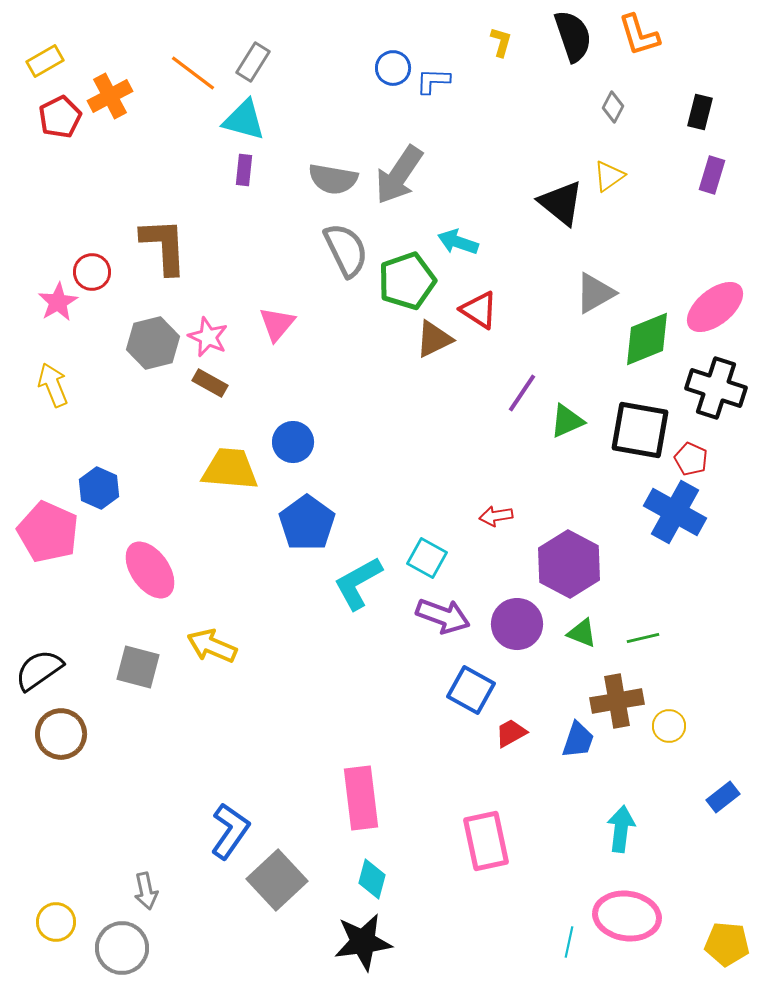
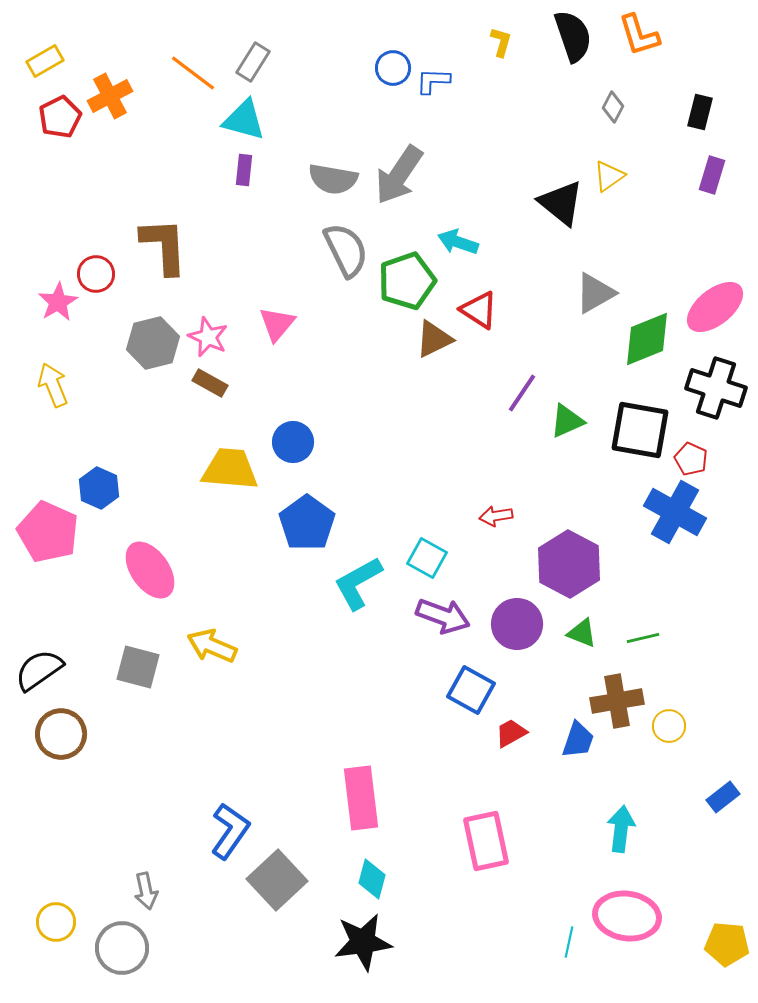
red circle at (92, 272): moved 4 px right, 2 px down
